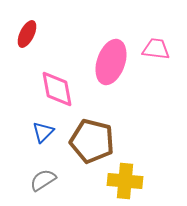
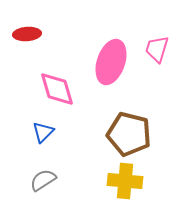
red ellipse: rotated 60 degrees clockwise
pink trapezoid: moved 1 px right; rotated 80 degrees counterclockwise
pink diamond: rotated 6 degrees counterclockwise
brown pentagon: moved 37 px right, 7 px up
